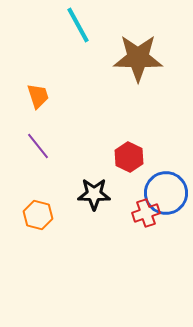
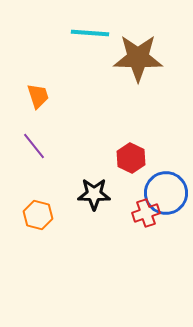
cyan line: moved 12 px right, 8 px down; rotated 57 degrees counterclockwise
purple line: moved 4 px left
red hexagon: moved 2 px right, 1 px down
